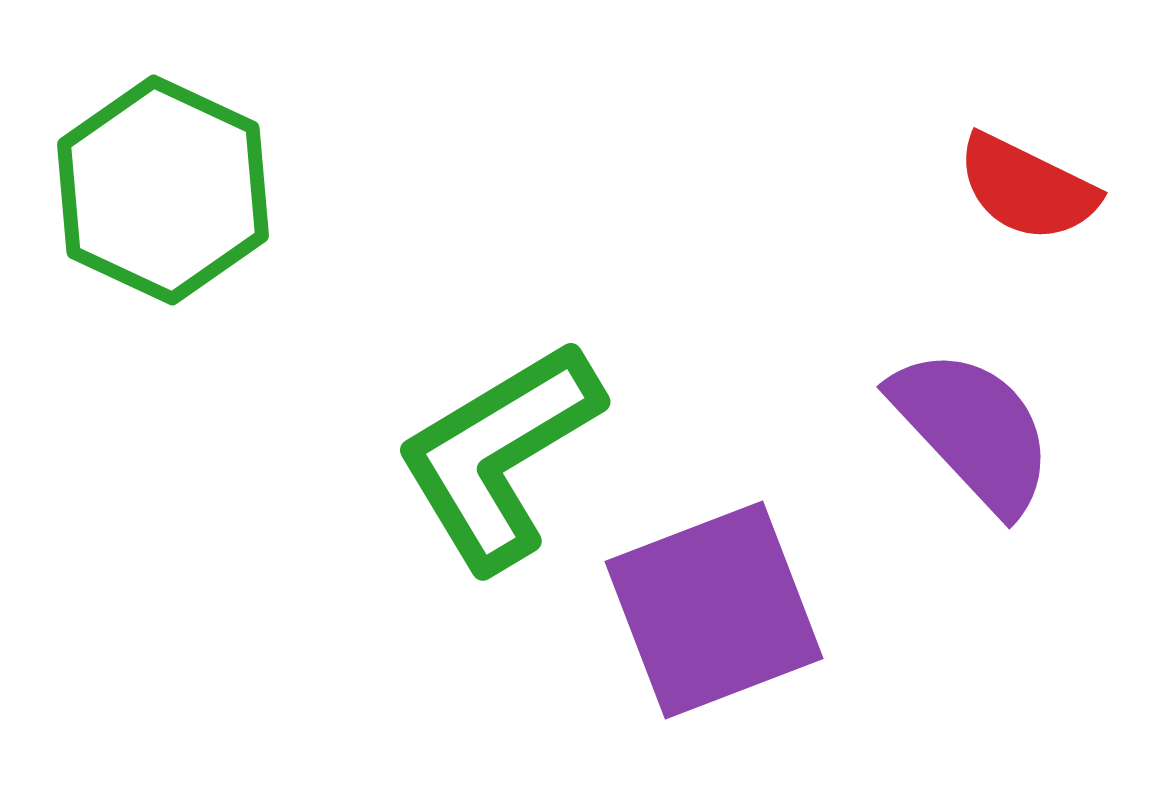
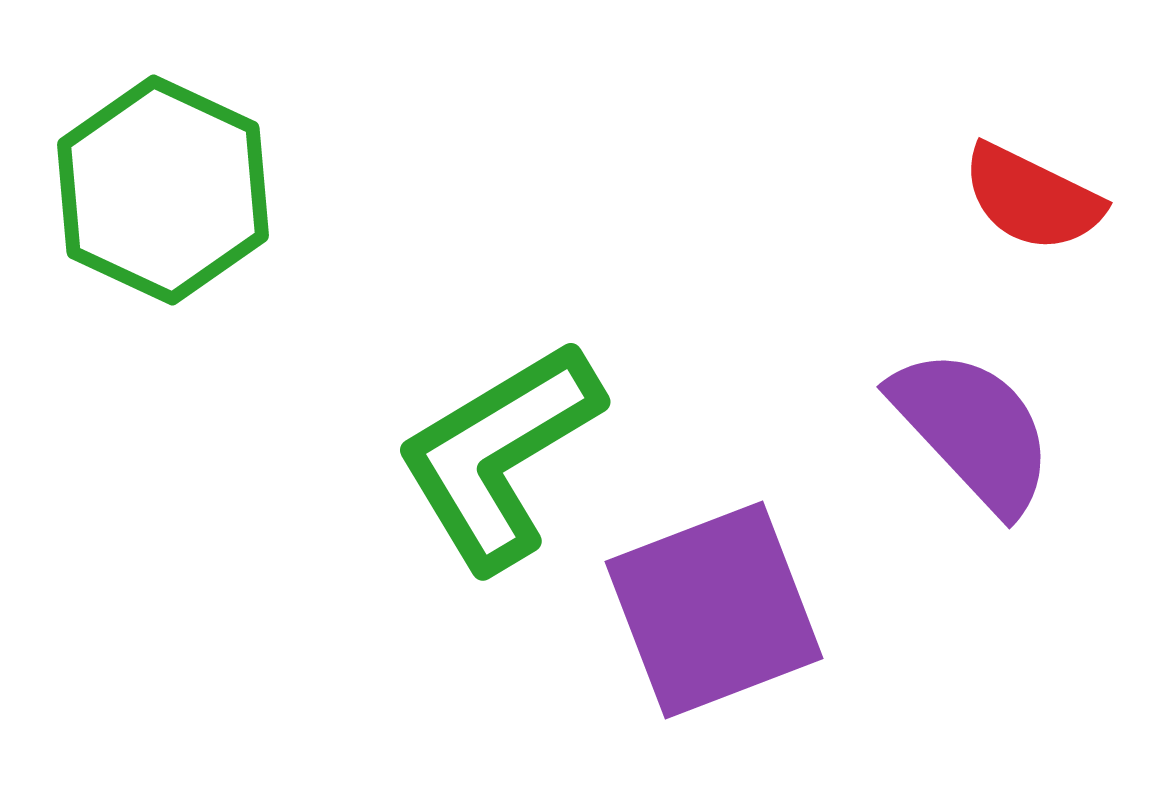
red semicircle: moved 5 px right, 10 px down
